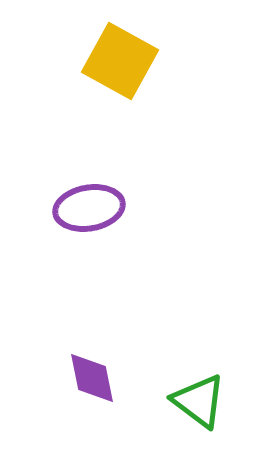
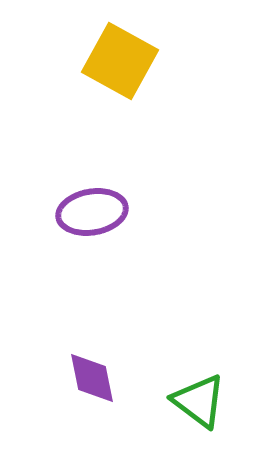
purple ellipse: moved 3 px right, 4 px down
